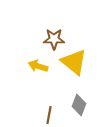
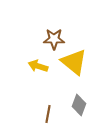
brown line: moved 1 px left, 1 px up
